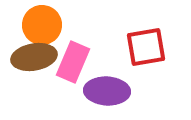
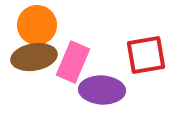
orange circle: moved 5 px left
red square: moved 8 px down
purple ellipse: moved 5 px left, 1 px up
